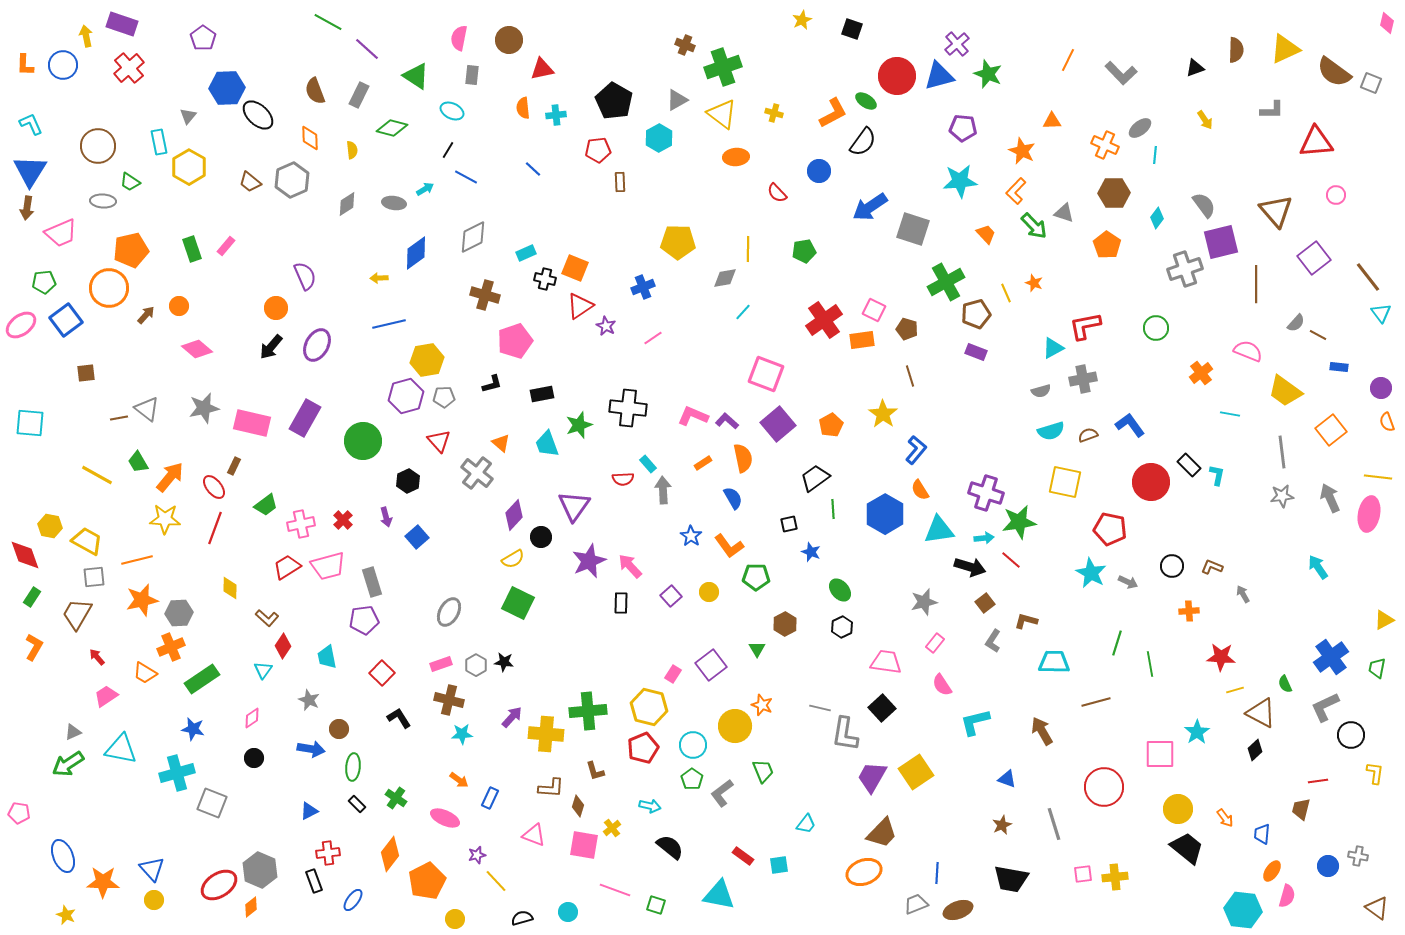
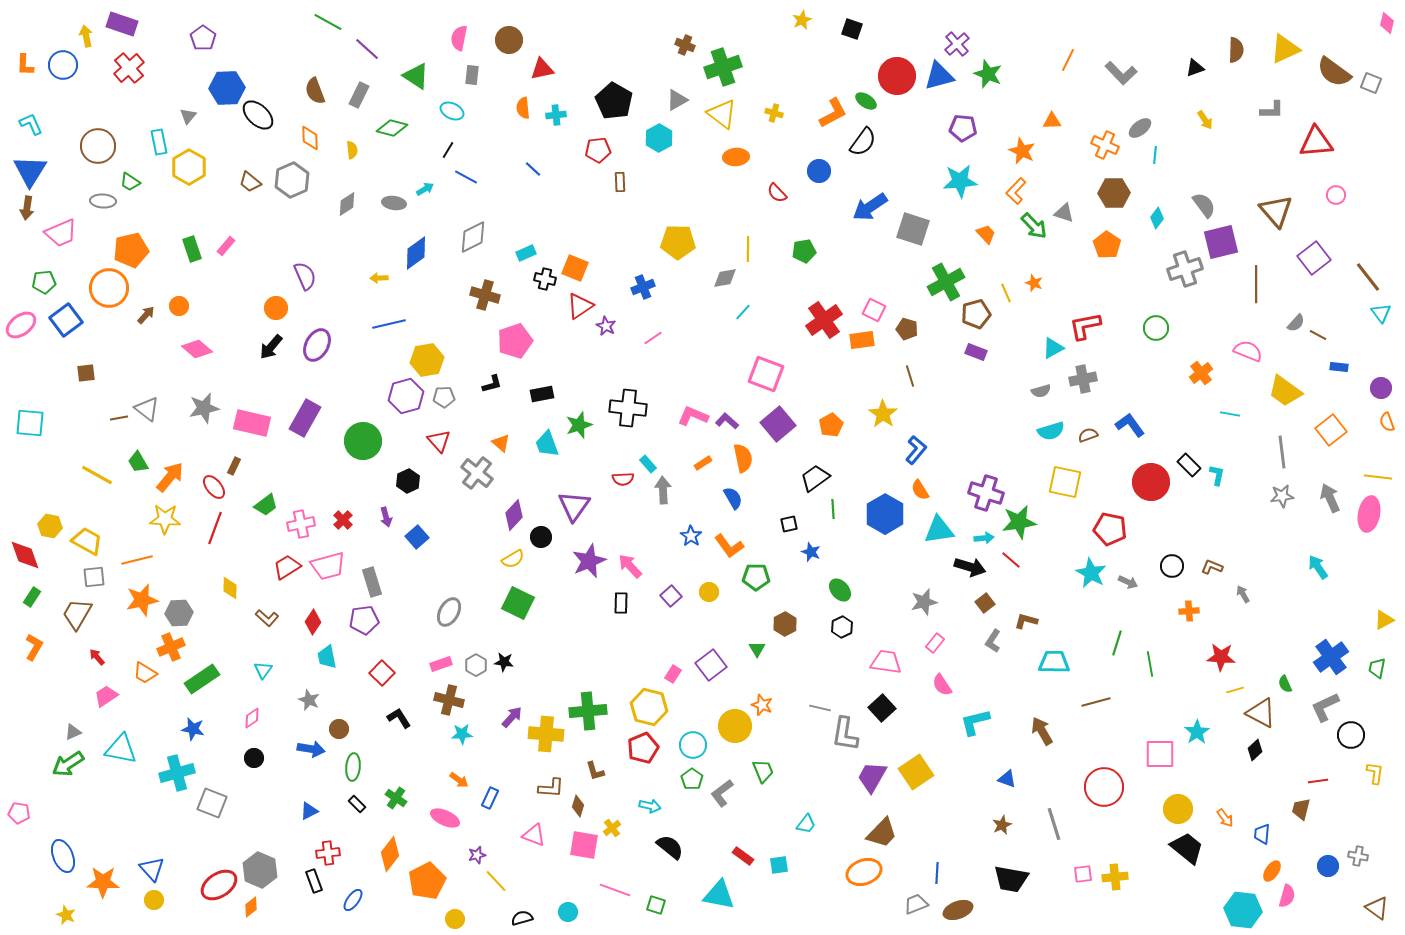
red diamond at (283, 646): moved 30 px right, 24 px up
